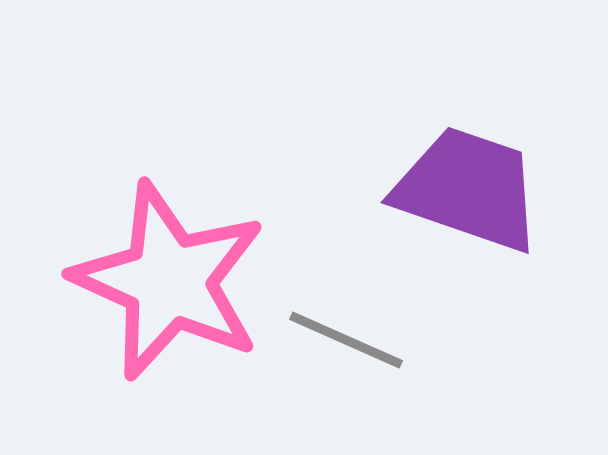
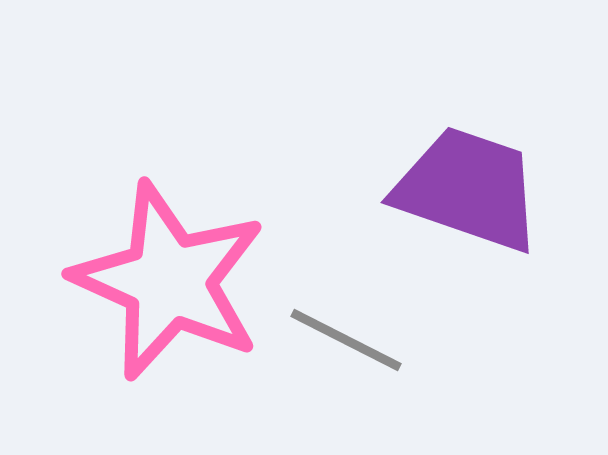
gray line: rotated 3 degrees clockwise
